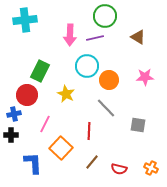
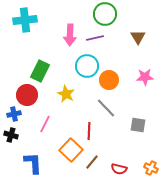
green circle: moved 2 px up
brown triangle: rotated 28 degrees clockwise
black cross: rotated 16 degrees clockwise
orange square: moved 10 px right, 2 px down
